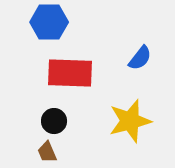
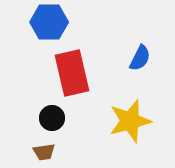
blue semicircle: rotated 12 degrees counterclockwise
red rectangle: moved 2 px right; rotated 75 degrees clockwise
black circle: moved 2 px left, 3 px up
brown trapezoid: moved 3 px left; rotated 75 degrees counterclockwise
